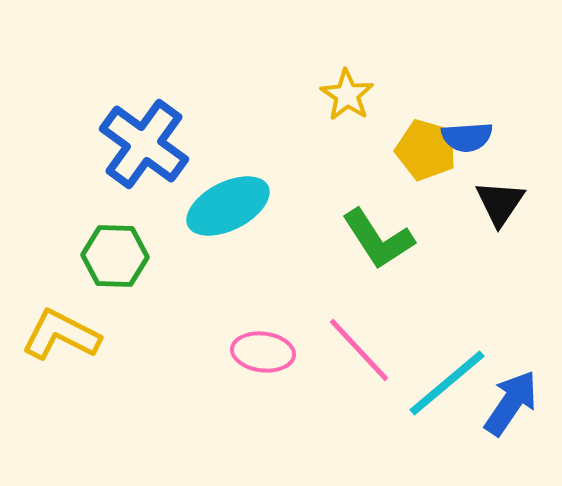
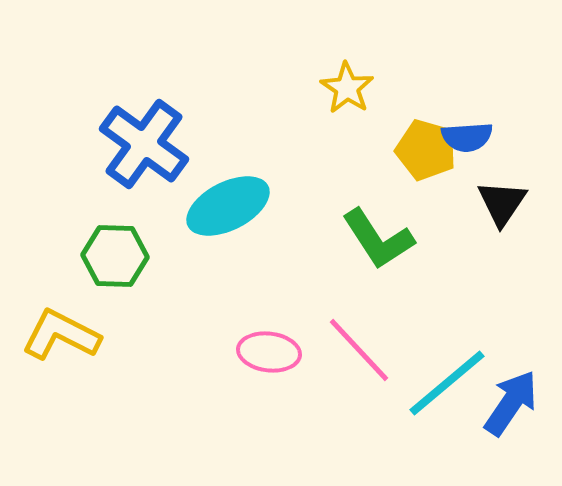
yellow star: moved 7 px up
black triangle: moved 2 px right
pink ellipse: moved 6 px right
